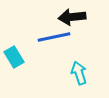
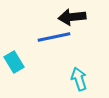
cyan rectangle: moved 5 px down
cyan arrow: moved 6 px down
